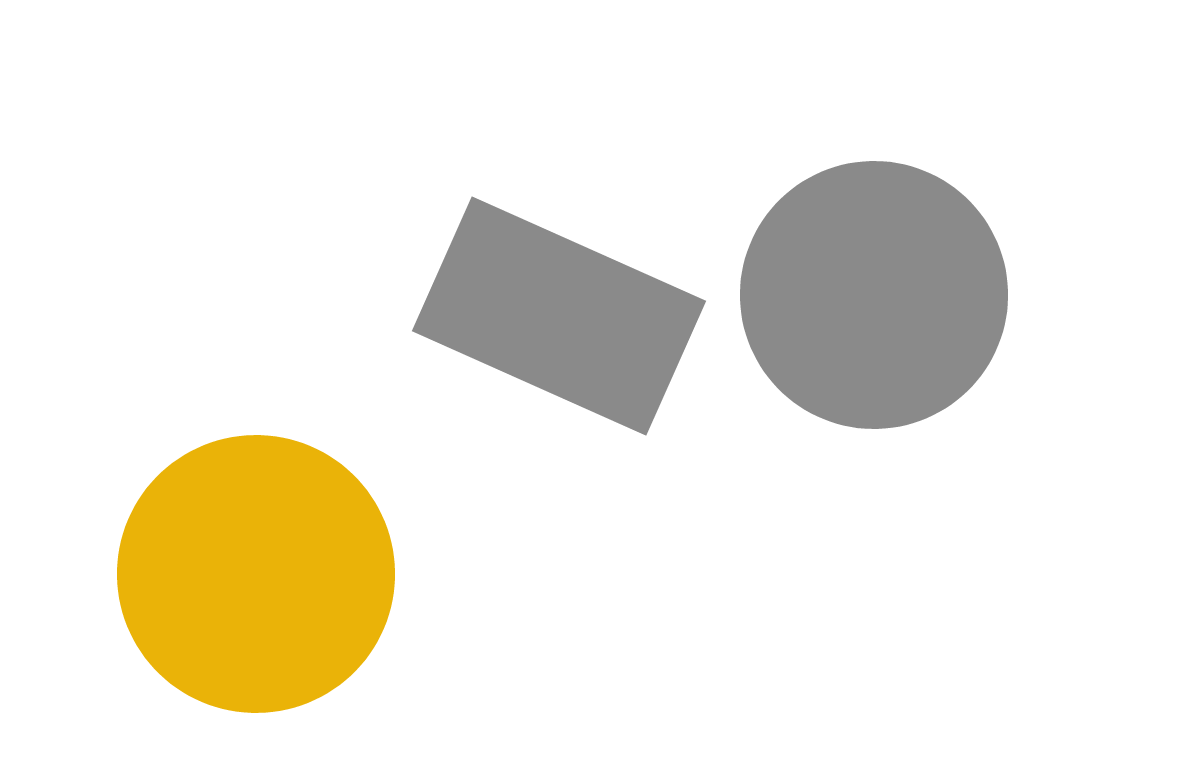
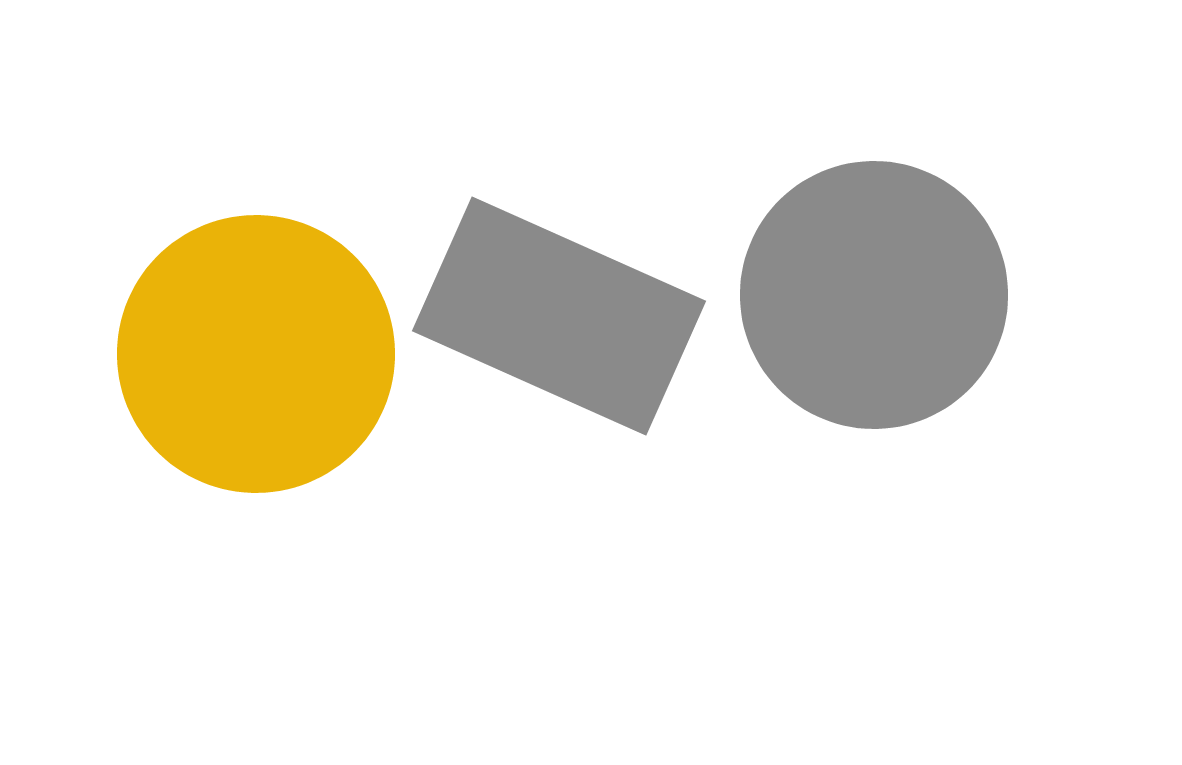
yellow circle: moved 220 px up
